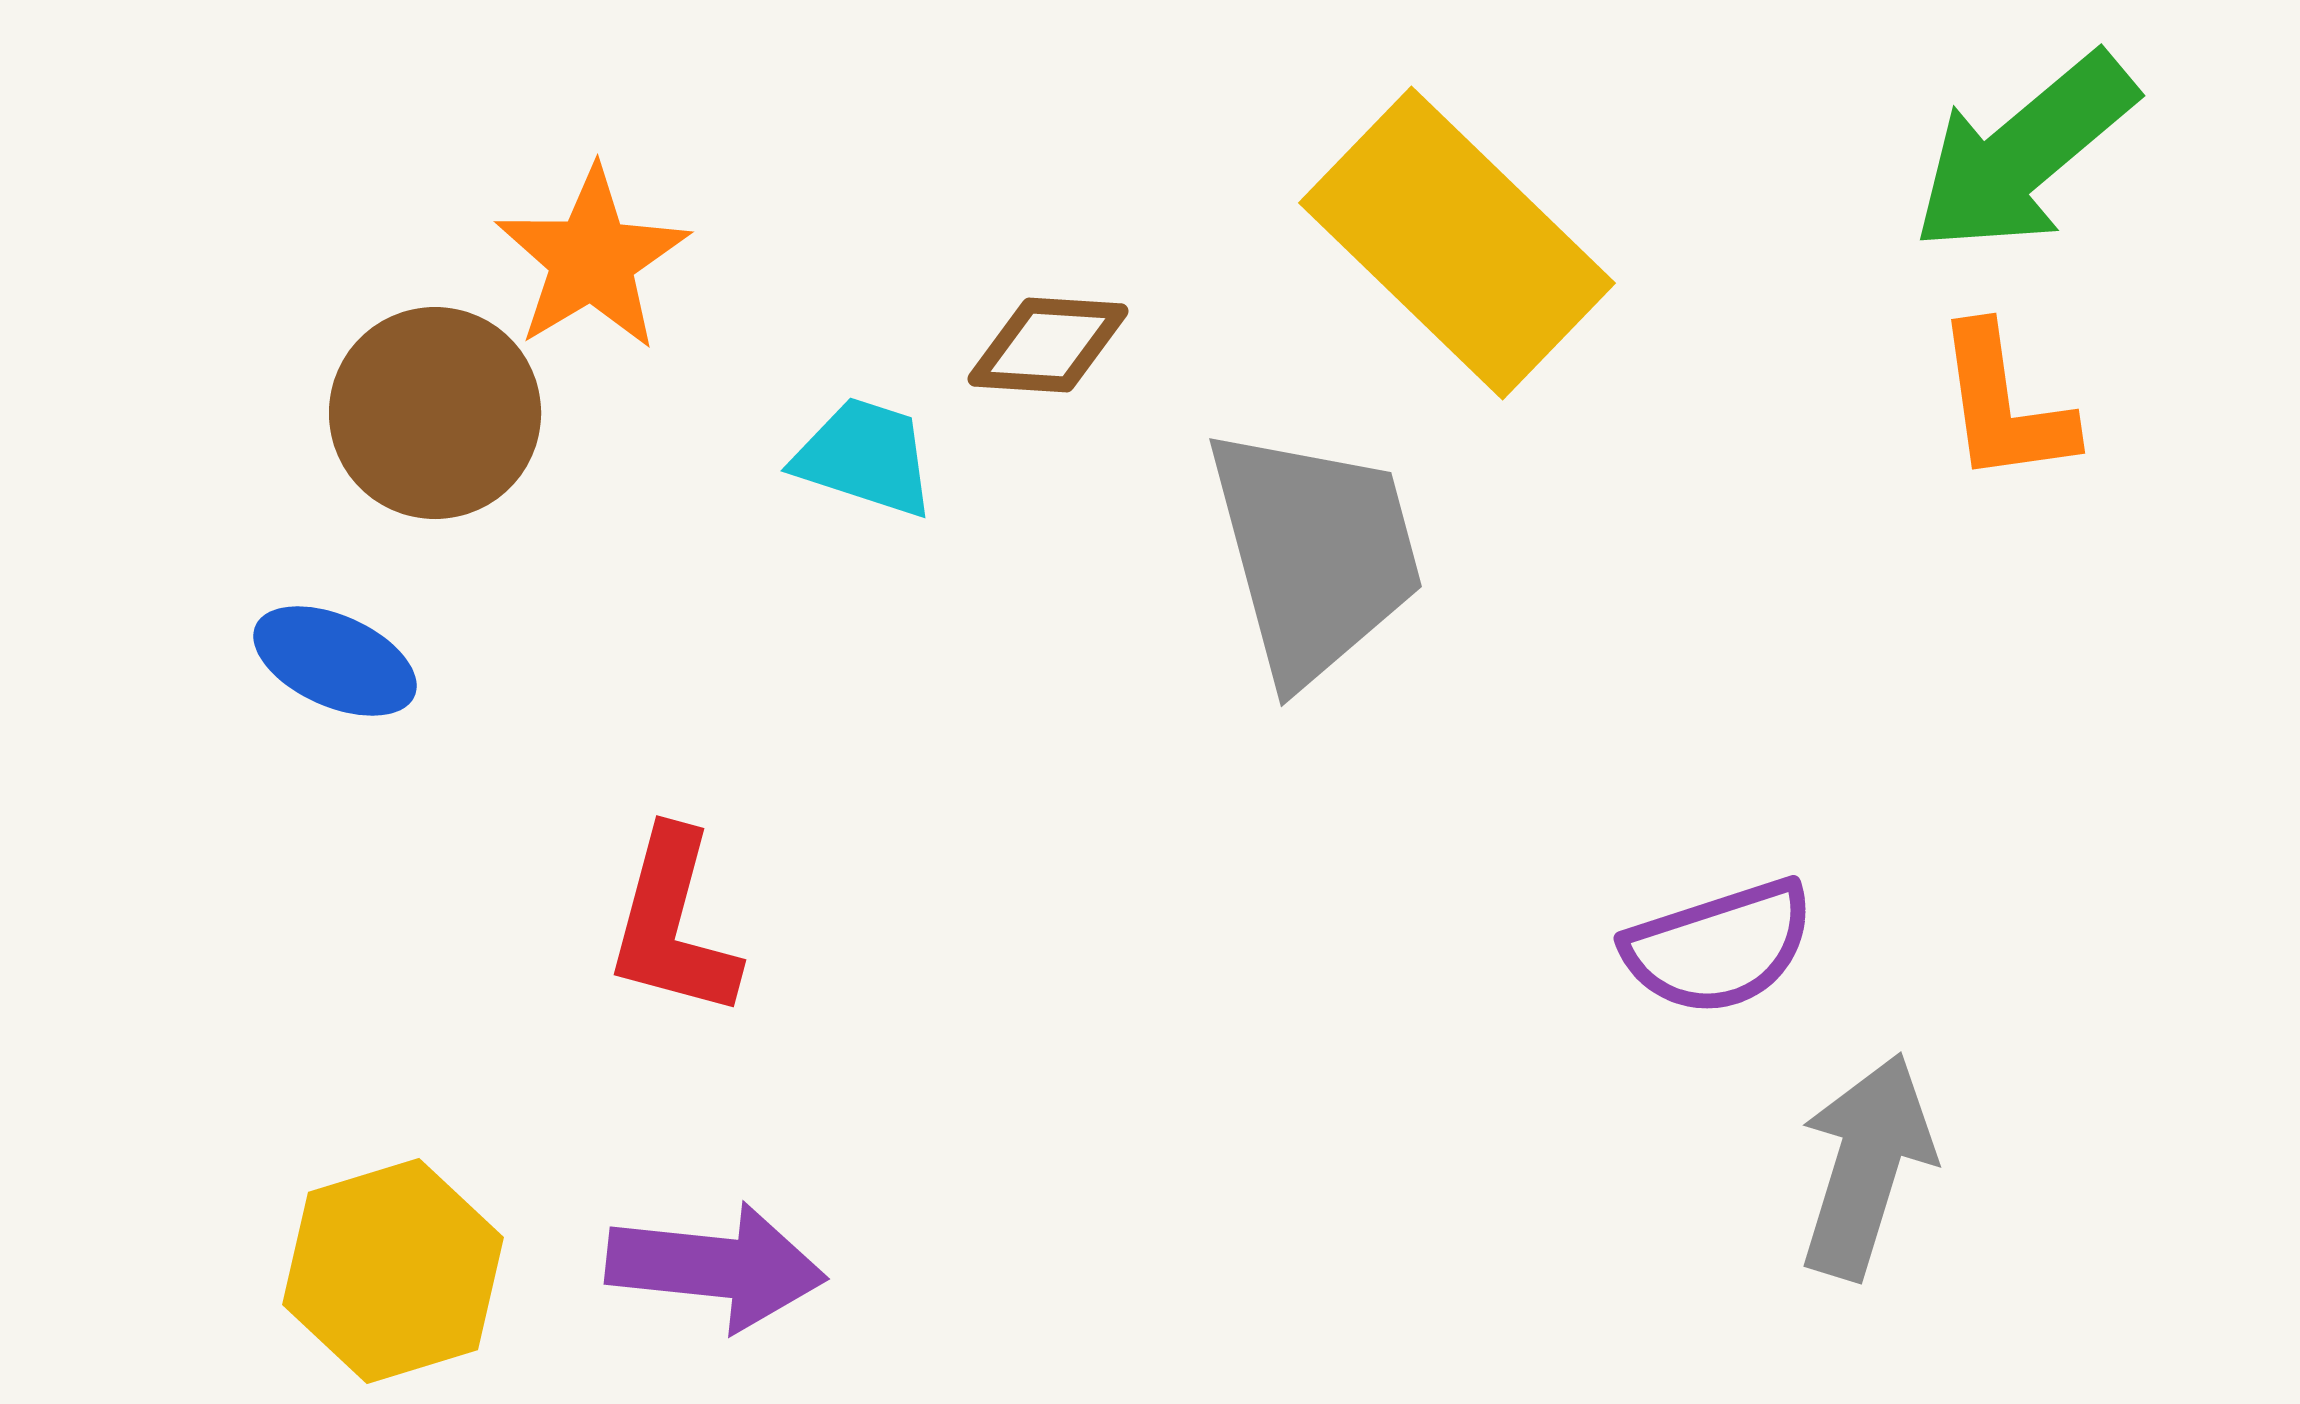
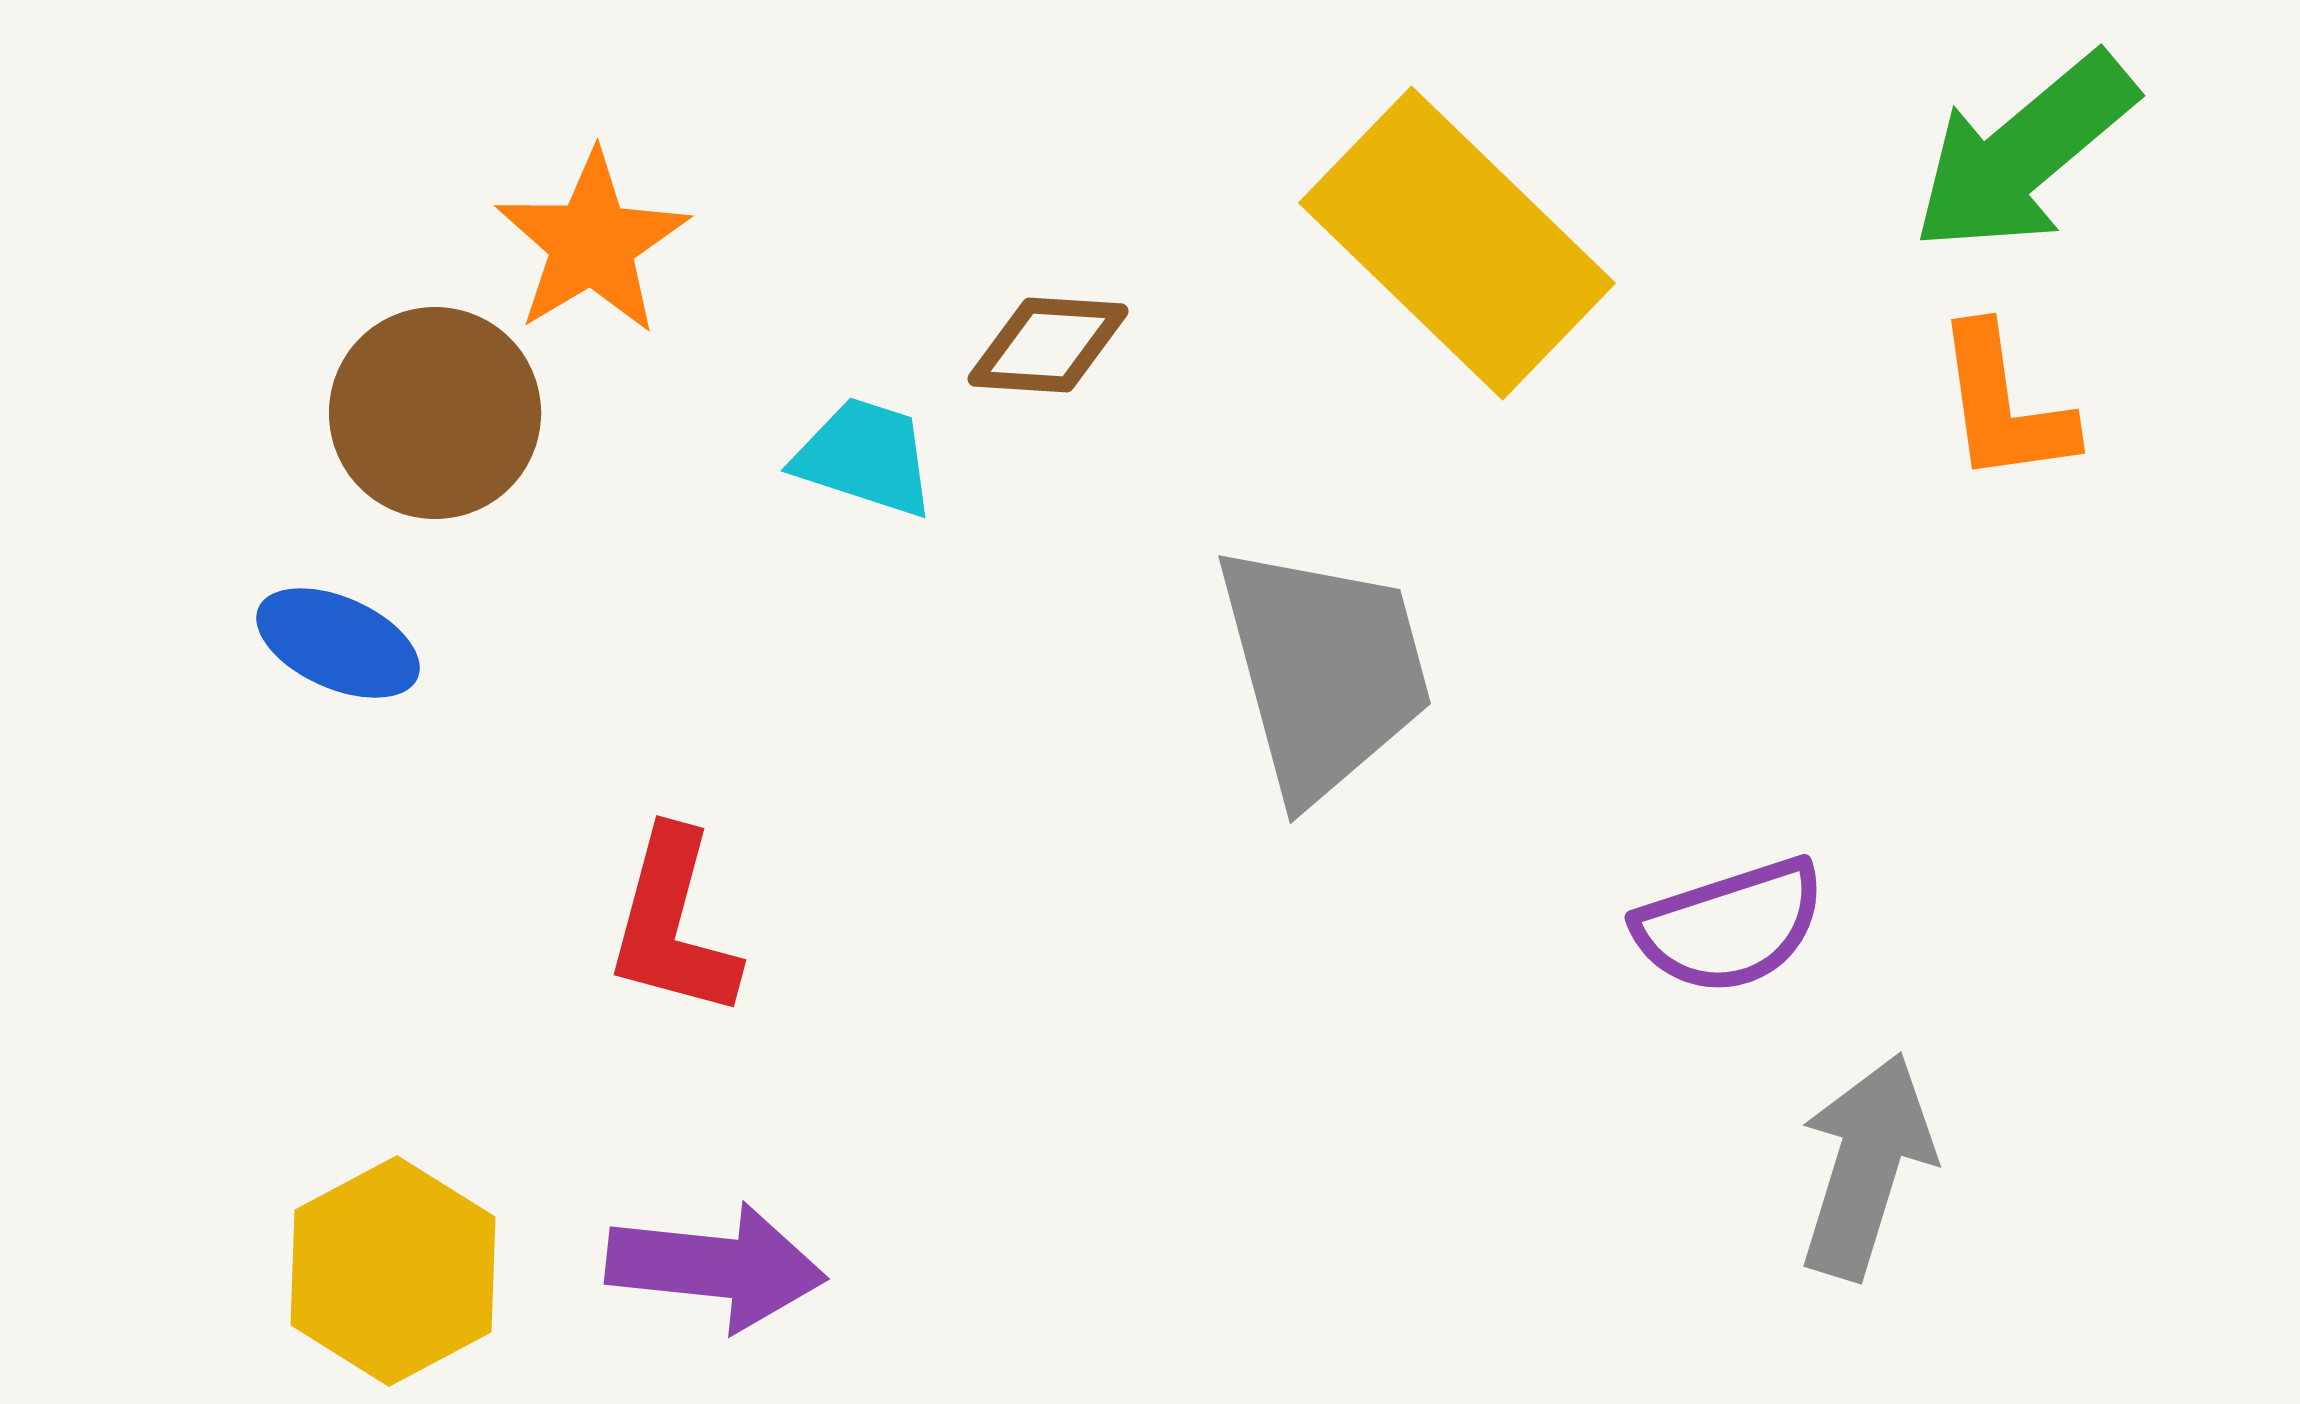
orange star: moved 16 px up
gray trapezoid: moved 9 px right, 117 px down
blue ellipse: moved 3 px right, 18 px up
purple semicircle: moved 11 px right, 21 px up
yellow hexagon: rotated 11 degrees counterclockwise
